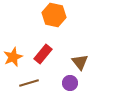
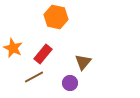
orange hexagon: moved 2 px right, 2 px down
orange star: moved 9 px up; rotated 24 degrees counterclockwise
brown triangle: moved 3 px right; rotated 18 degrees clockwise
brown line: moved 5 px right, 6 px up; rotated 12 degrees counterclockwise
